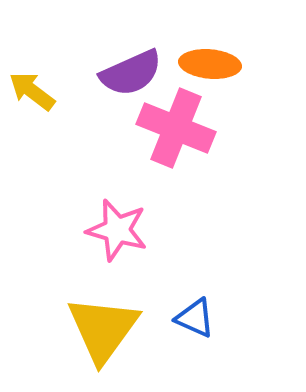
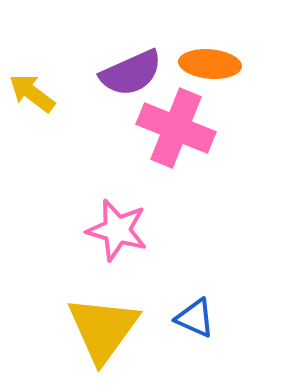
yellow arrow: moved 2 px down
